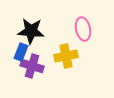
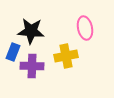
pink ellipse: moved 2 px right, 1 px up
blue rectangle: moved 8 px left
purple cross: rotated 15 degrees counterclockwise
